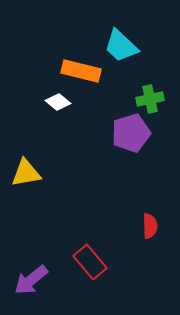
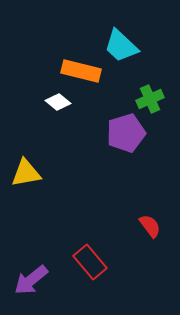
green cross: rotated 12 degrees counterclockwise
purple pentagon: moved 5 px left
red semicircle: rotated 35 degrees counterclockwise
